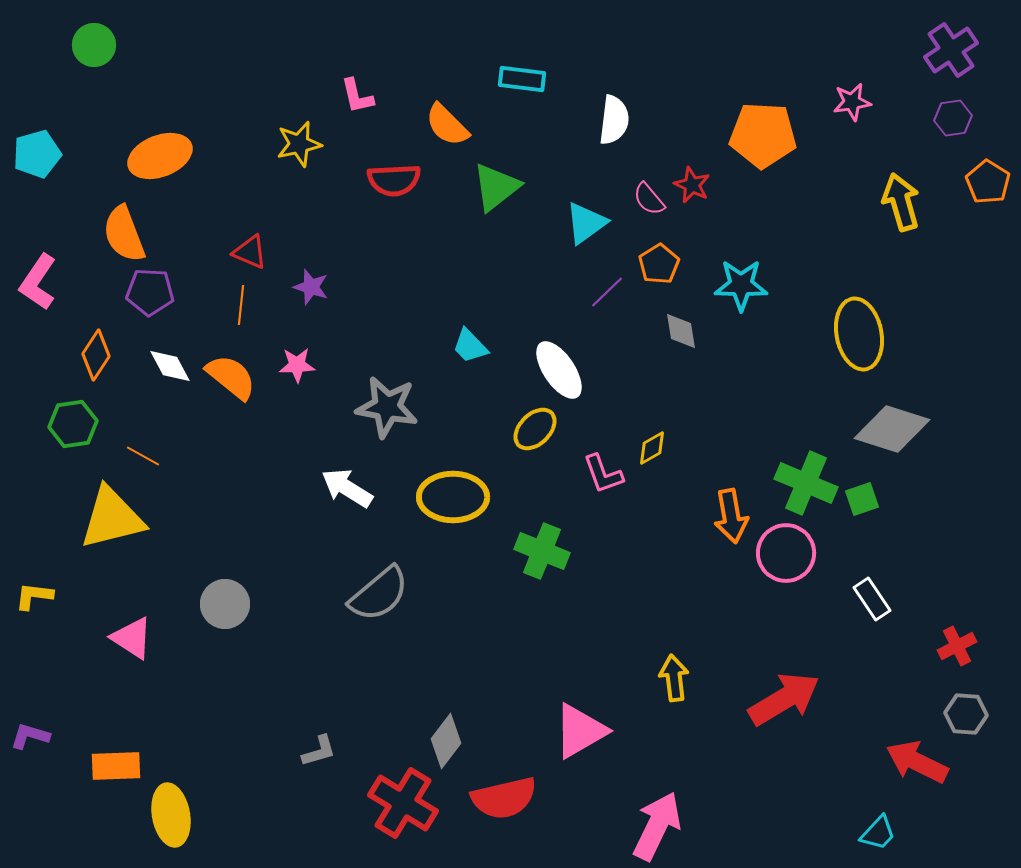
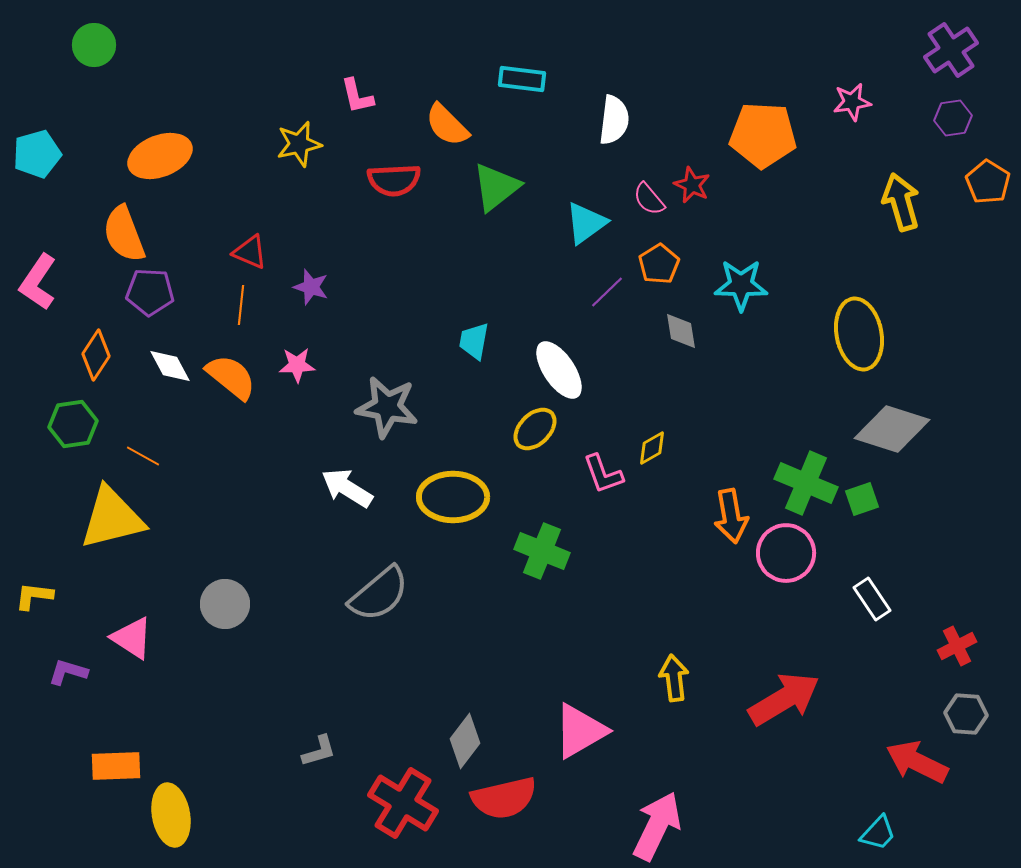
cyan trapezoid at (470, 346): moved 4 px right, 5 px up; rotated 54 degrees clockwise
purple L-shape at (30, 736): moved 38 px right, 64 px up
gray diamond at (446, 741): moved 19 px right
